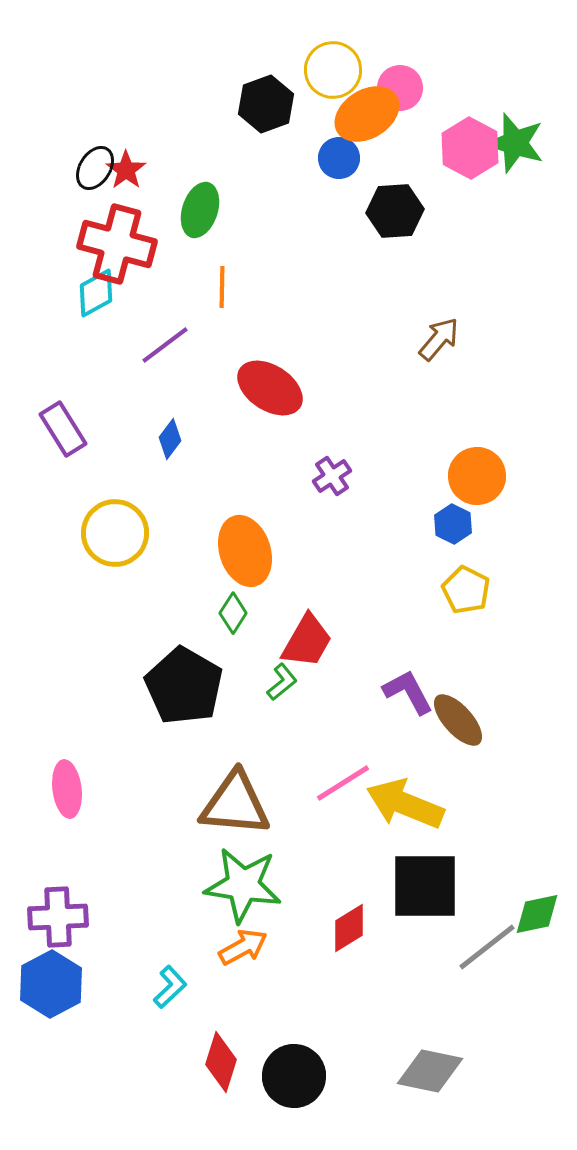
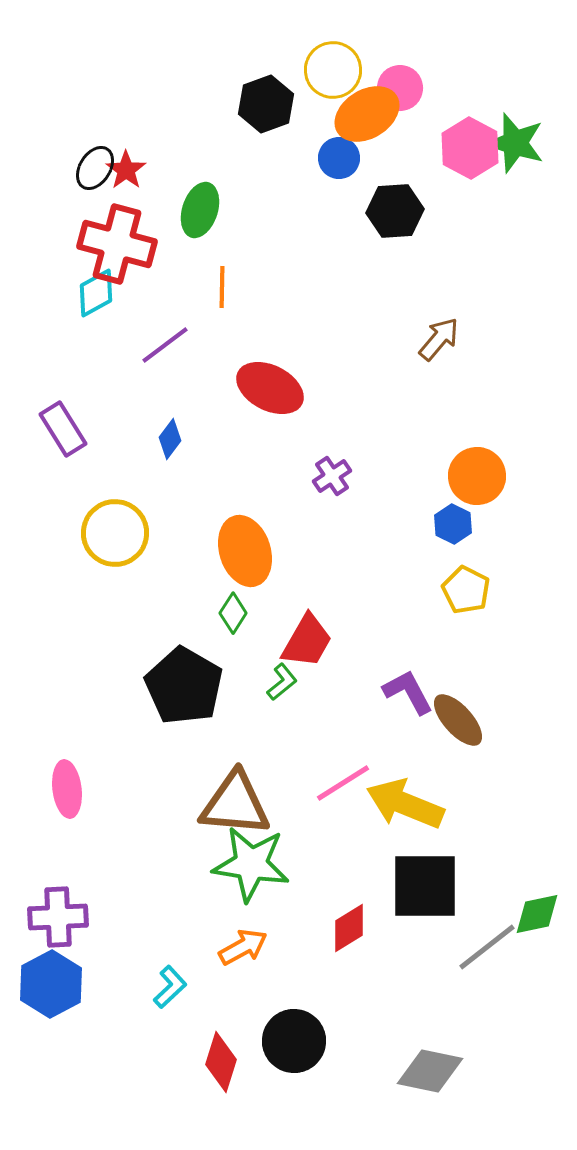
red ellipse at (270, 388): rotated 6 degrees counterclockwise
green star at (243, 885): moved 8 px right, 21 px up
black circle at (294, 1076): moved 35 px up
